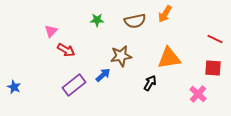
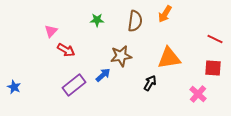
brown semicircle: rotated 70 degrees counterclockwise
